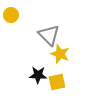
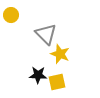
gray triangle: moved 3 px left, 1 px up
